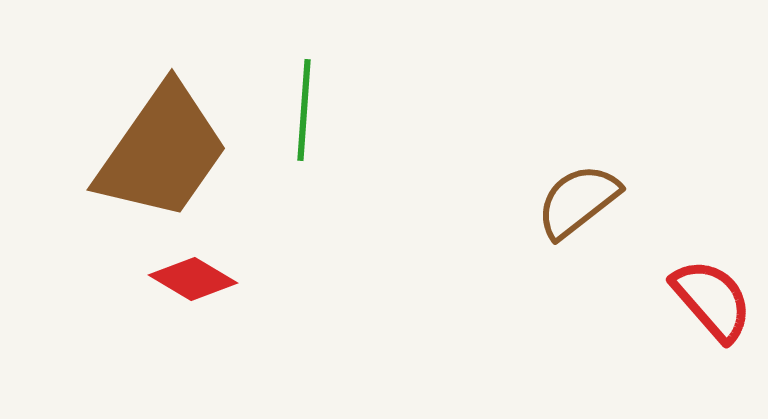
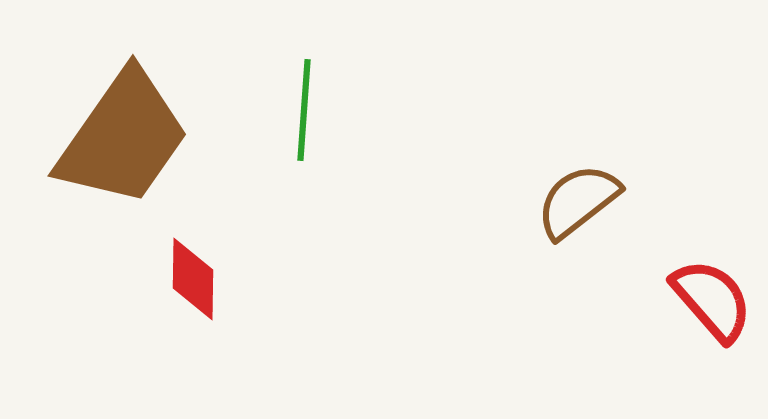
brown trapezoid: moved 39 px left, 14 px up
red diamond: rotated 60 degrees clockwise
